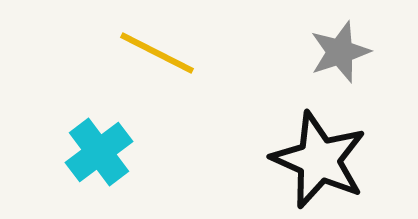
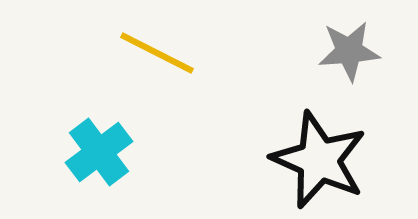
gray star: moved 9 px right, 1 px up; rotated 14 degrees clockwise
